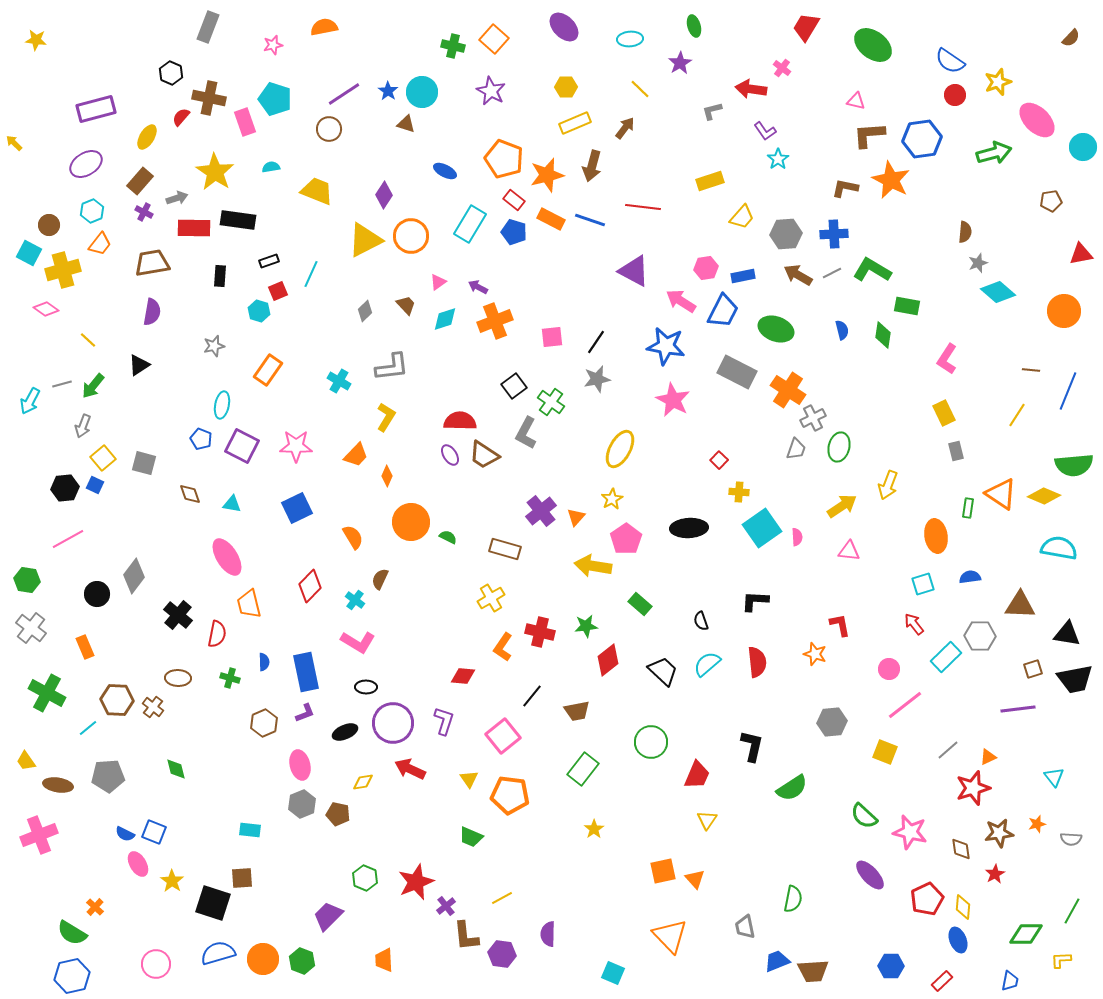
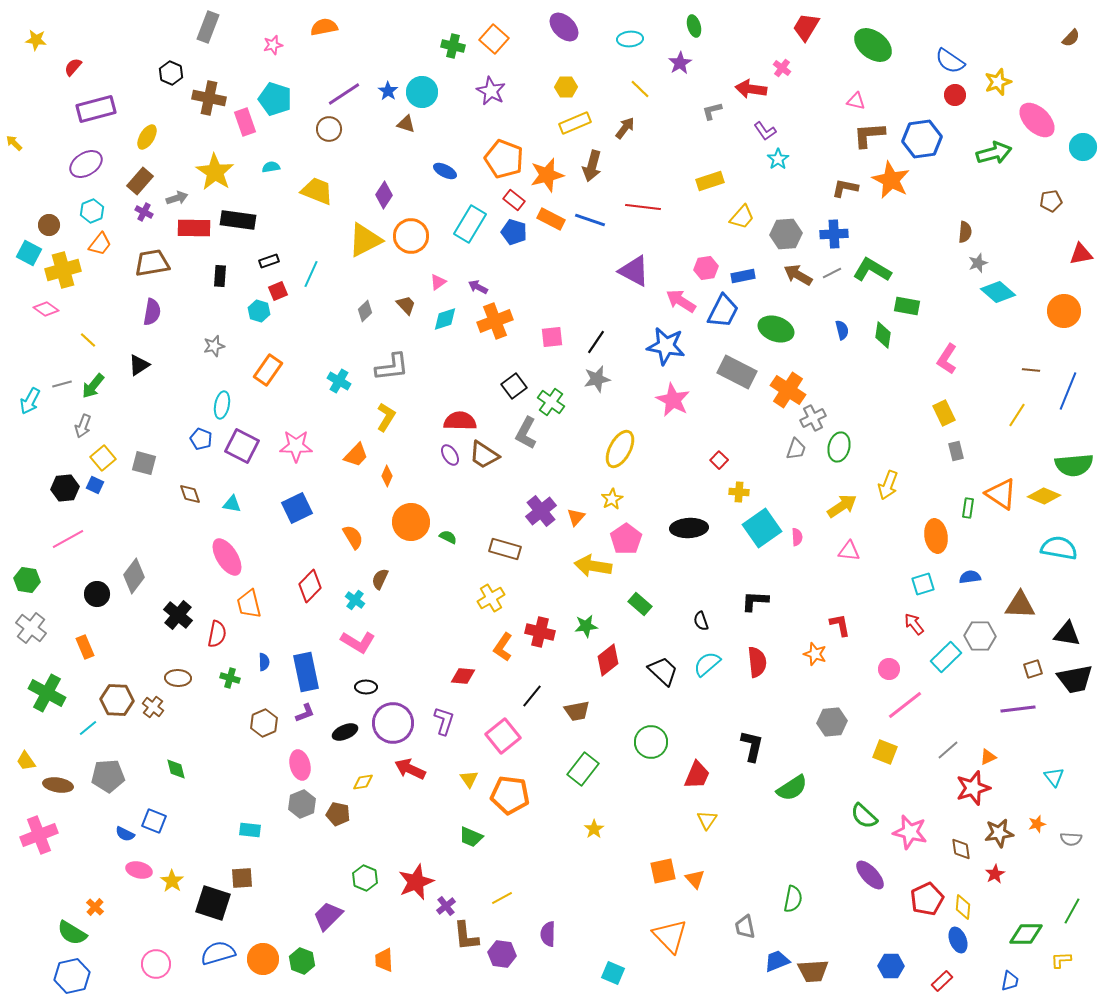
red semicircle at (181, 117): moved 108 px left, 50 px up
blue square at (154, 832): moved 11 px up
pink ellipse at (138, 864): moved 1 px right, 6 px down; rotated 45 degrees counterclockwise
